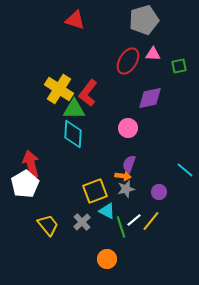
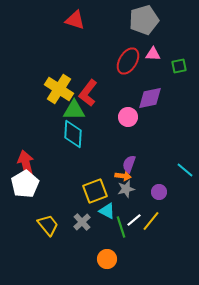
green triangle: moved 1 px down
pink circle: moved 11 px up
red arrow: moved 5 px left
